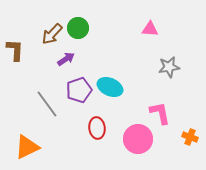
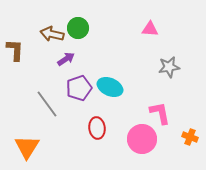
brown arrow: rotated 60 degrees clockwise
purple pentagon: moved 2 px up
pink circle: moved 4 px right
orange triangle: rotated 32 degrees counterclockwise
